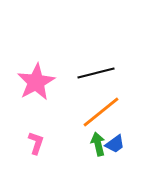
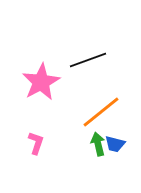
black line: moved 8 px left, 13 px up; rotated 6 degrees counterclockwise
pink star: moved 5 px right
blue trapezoid: rotated 50 degrees clockwise
